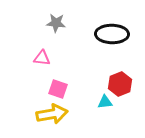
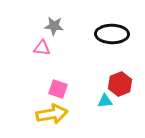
gray star: moved 2 px left, 3 px down
pink triangle: moved 10 px up
cyan triangle: moved 1 px up
